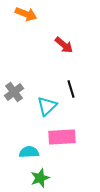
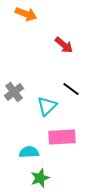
black line: rotated 36 degrees counterclockwise
